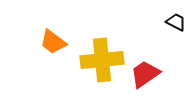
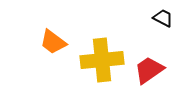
black trapezoid: moved 13 px left, 4 px up
red trapezoid: moved 4 px right, 4 px up
